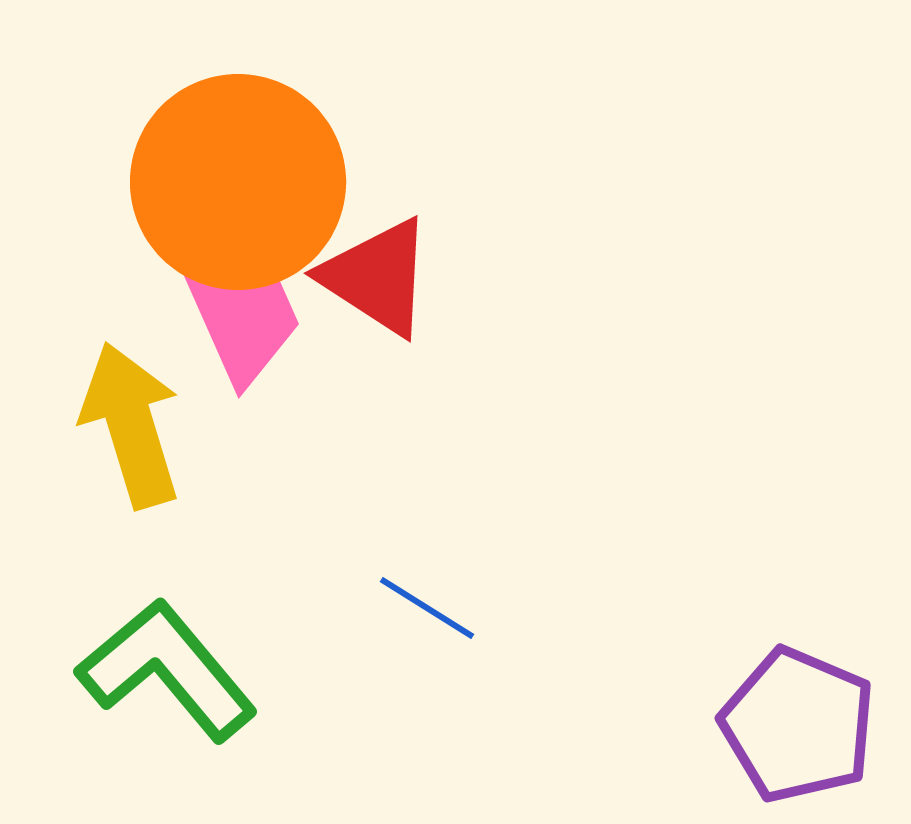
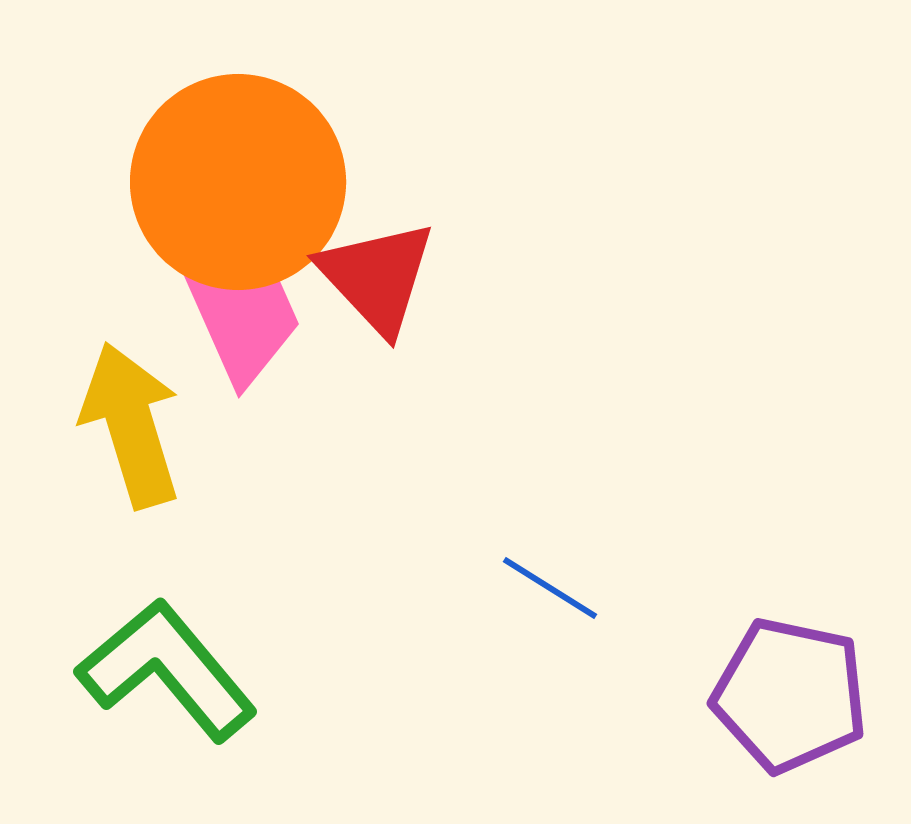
red triangle: rotated 14 degrees clockwise
blue line: moved 123 px right, 20 px up
purple pentagon: moved 8 px left, 30 px up; rotated 11 degrees counterclockwise
